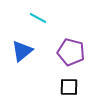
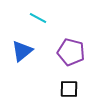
black square: moved 2 px down
